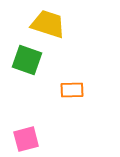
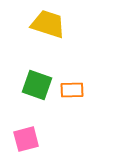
green square: moved 10 px right, 25 px down
